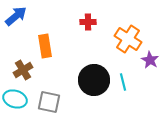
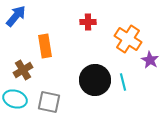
blue arrow: rotated 10 degrees counterclockwise
black circle: moved 1 px right
